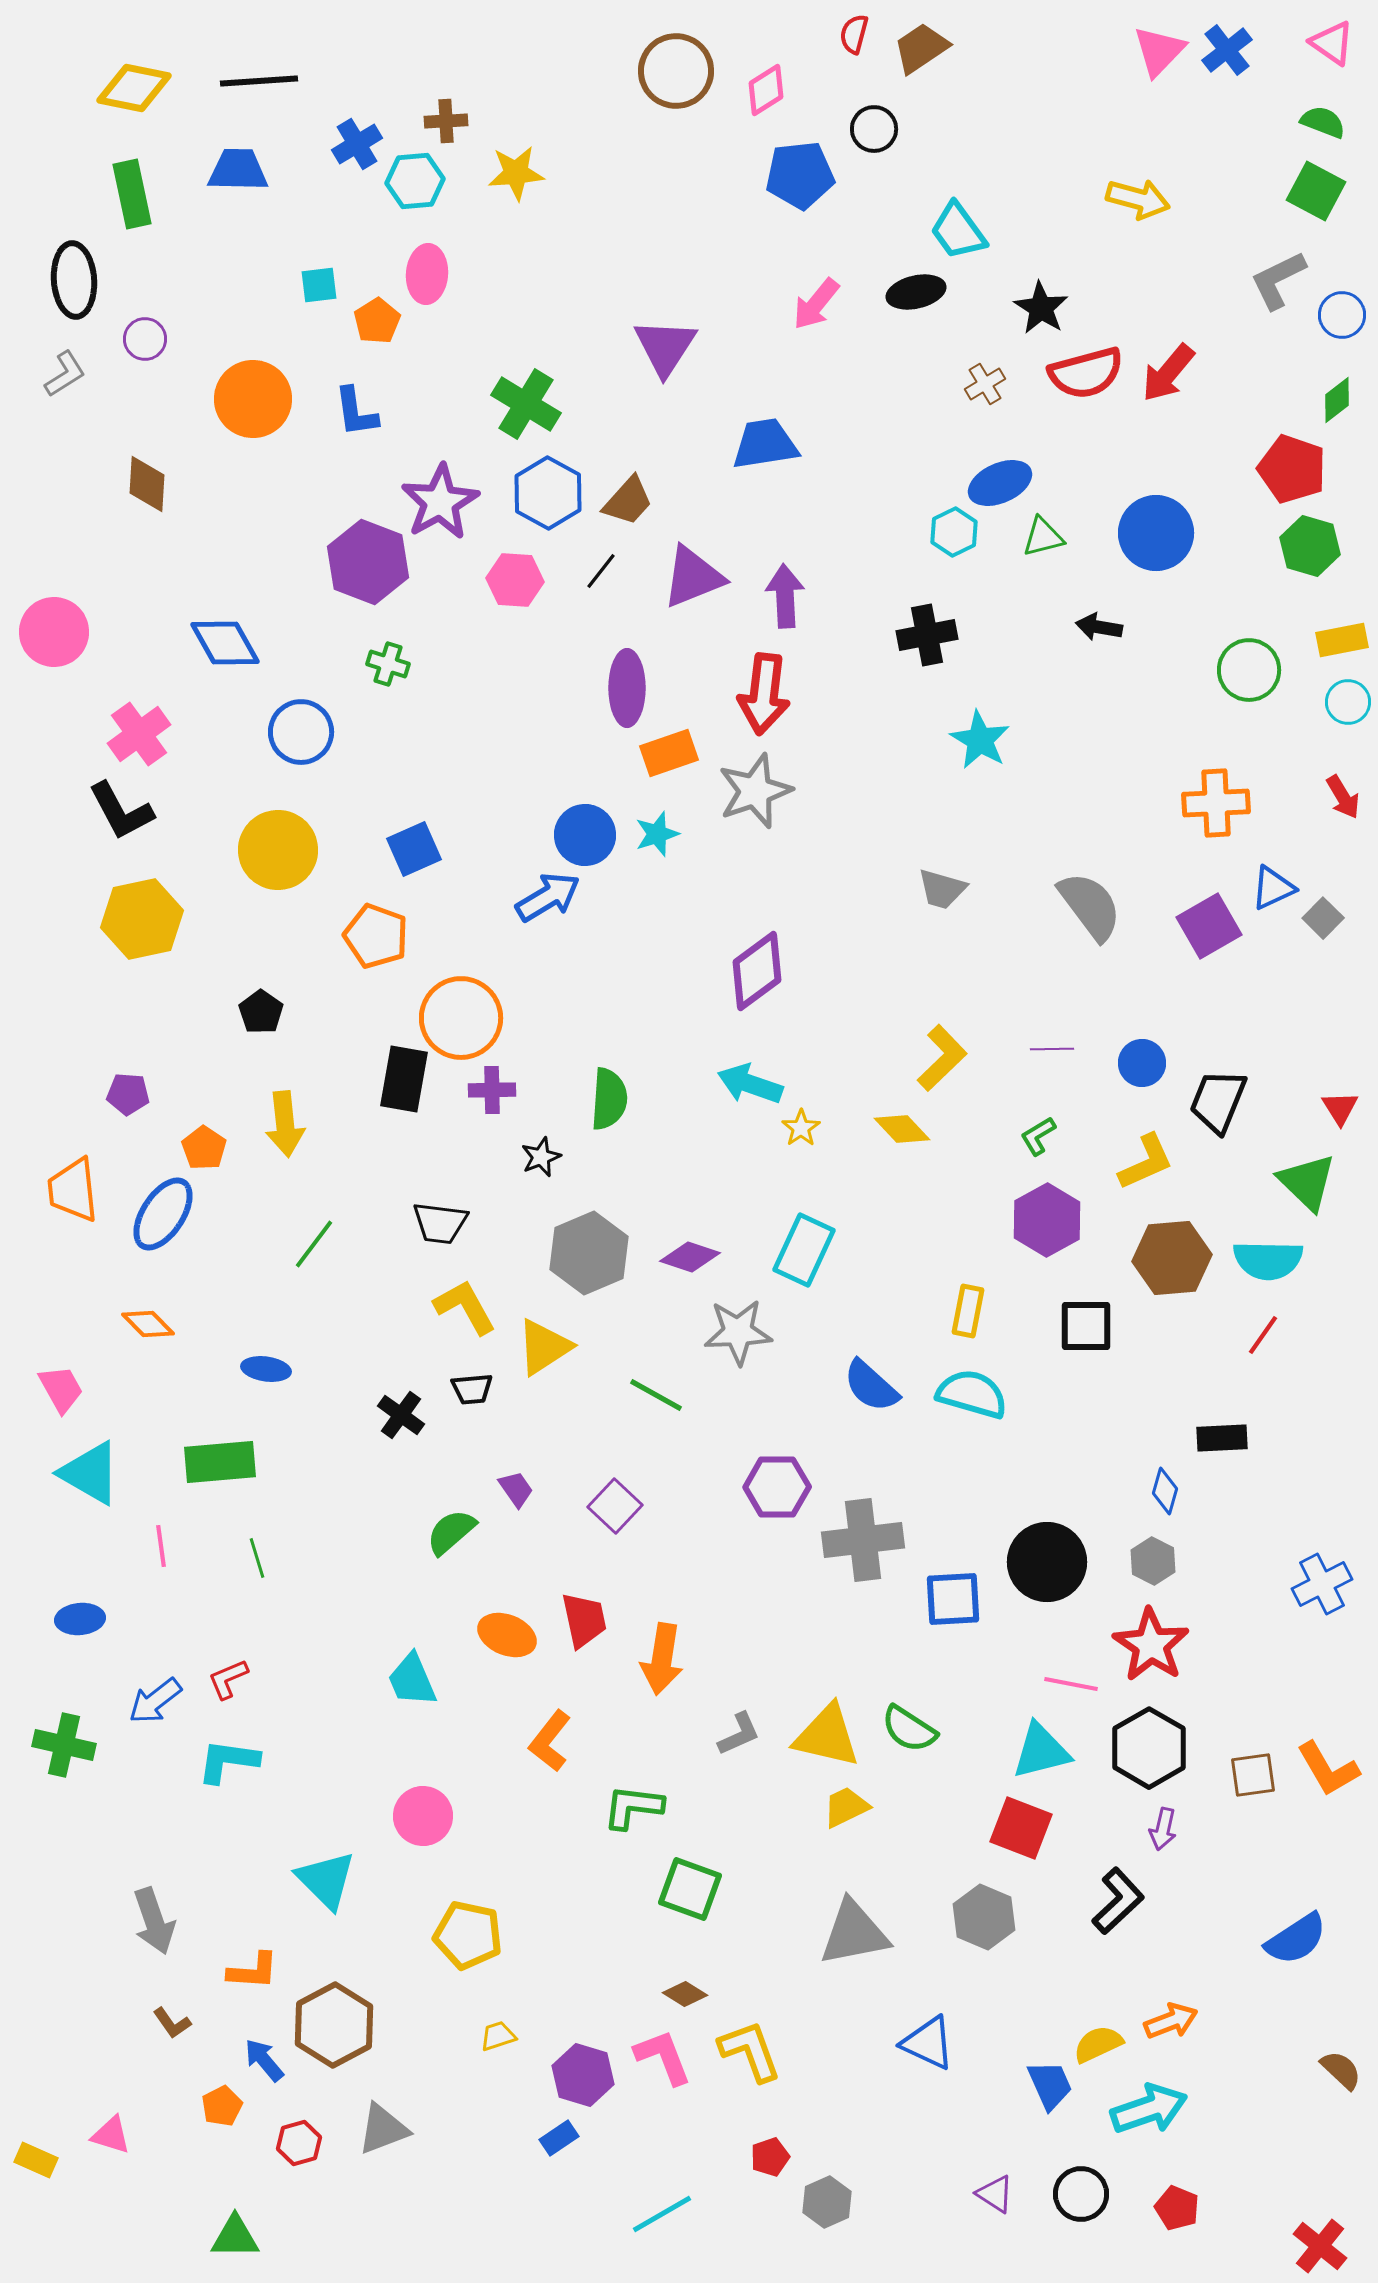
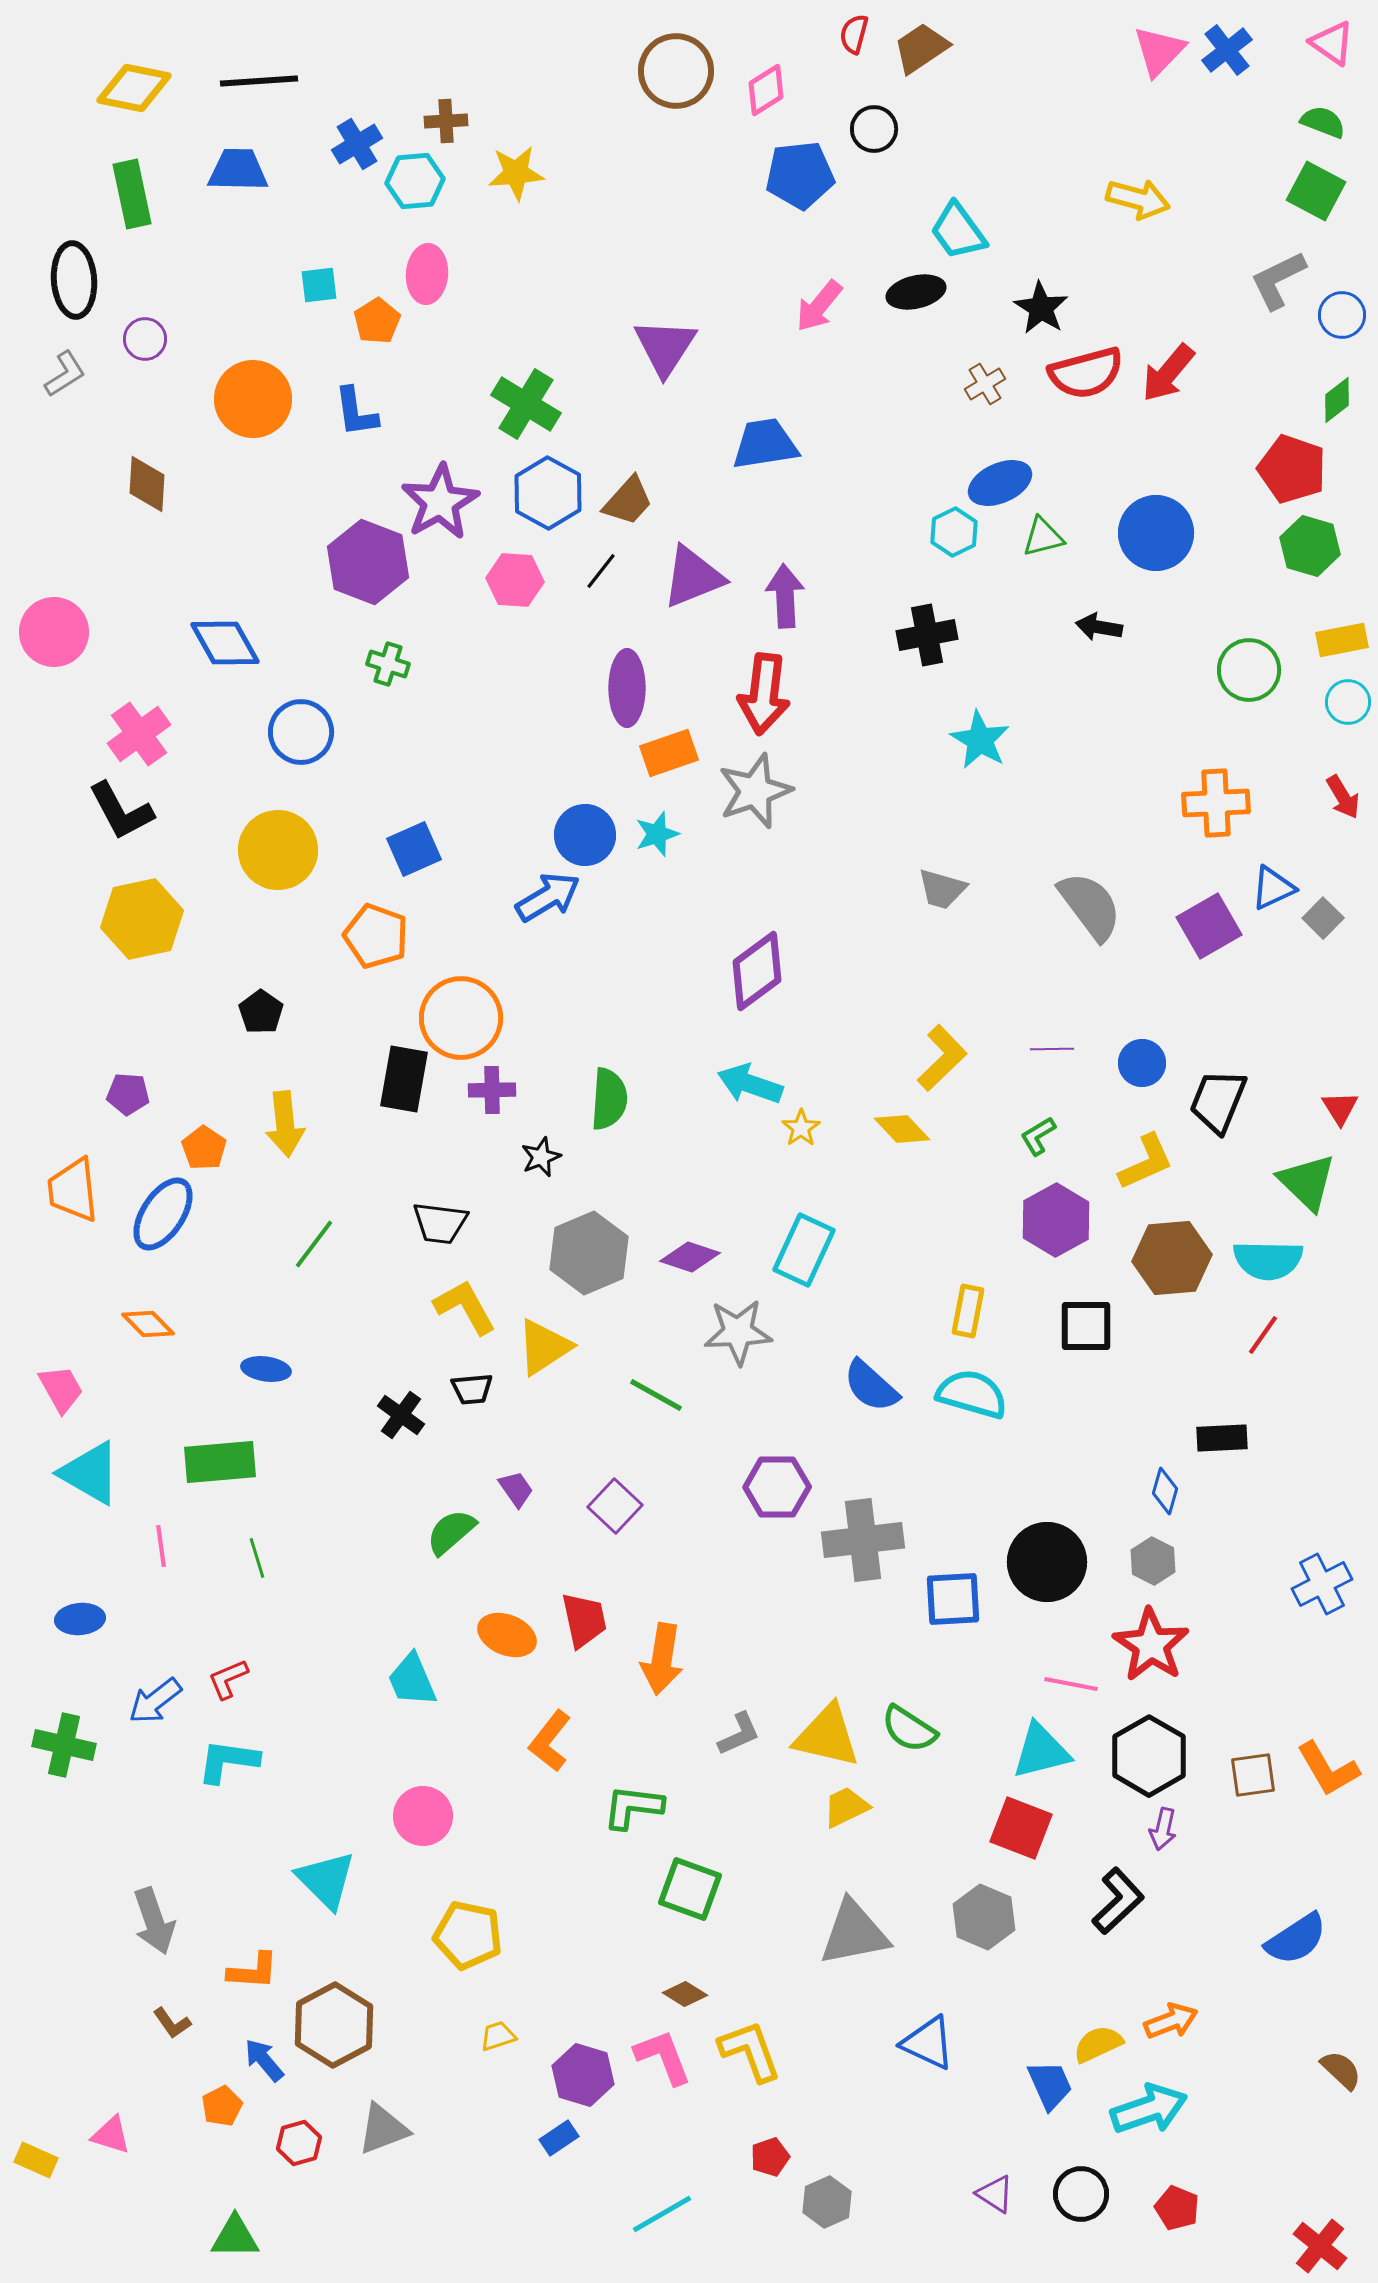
pink arrow at (816, 304): moved 3 px right, 2 px down
purple hexagon at (1047, 1220): moved 9 px right
black hexagon at (1149, 1748): moved 8 px down
